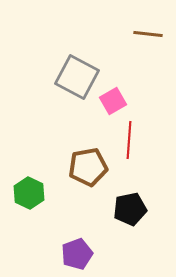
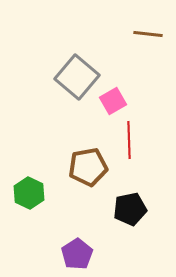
gray square: rotated 12 degrees clockwise
red line: rotated 6 degrees counterclockwise
purple pentagon: rotated 12 degrees counterclockwise
